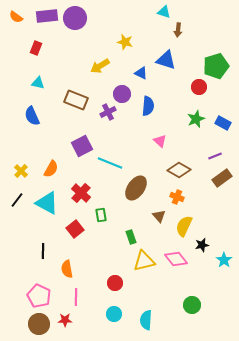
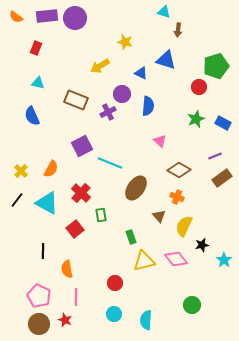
red star at (65, 320): rotated 24 degrees clockwise
